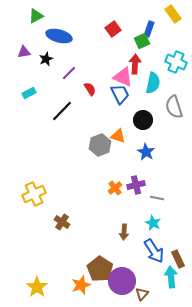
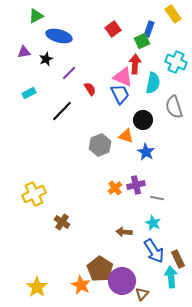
orange triangle: moved 8 px right
brown arrow: rotated 91 degrees clockwise
orange star: rotated 24 degrees counterclockwise
